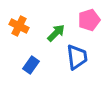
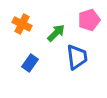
orange cross: moved 3 px right, 2 px up
blue rectangle: moved 1 px left, 2 px up
